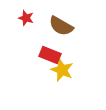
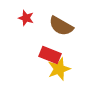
yellow star: moved 3 px left, 1 px up; rotated 30 degrees clockwise
